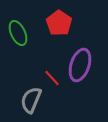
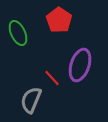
red pentagon: moved 3 px up
